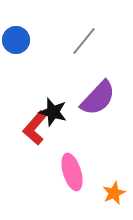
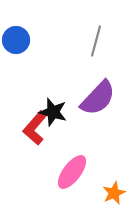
gray line: moved 12 px right; rotated 24 degrees counterclockwise
pink ellipse: rotated 54 degrees clockwise
